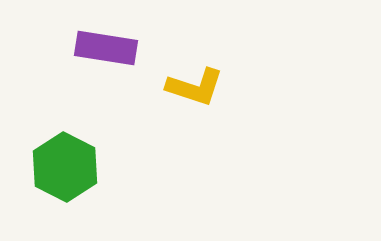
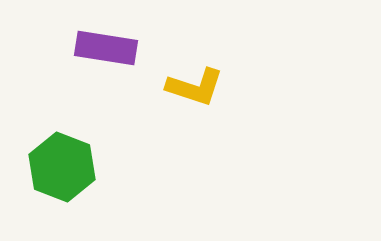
green hexagon: moved 3 px left; rotated 6 degrees counterclockwise
